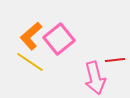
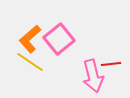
orange L-shape: moved 1 px left, 3 px down
red line: moved 4 px left, 4 px down
pink arrow: moved 2 px left, 2 px up
